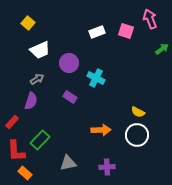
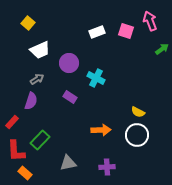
pink arrow: moved 2 px down
